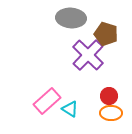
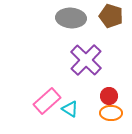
brown pentagon: moved 5 px right, 18 px up
purple cross: moved 2 px left, 5 px down
